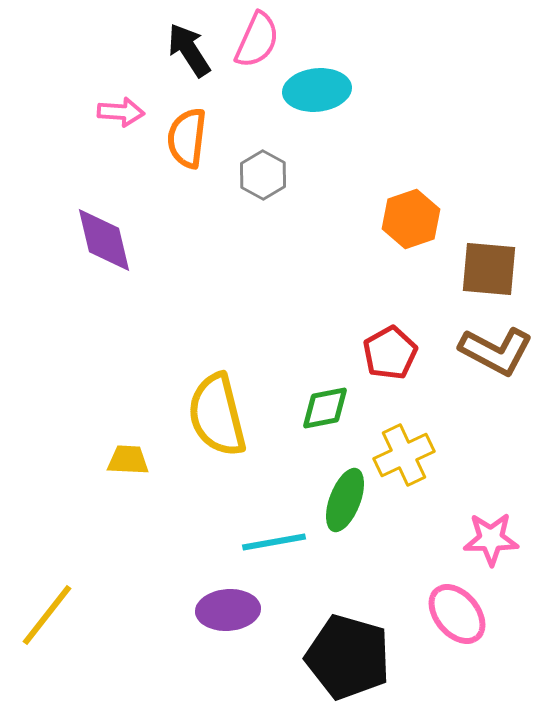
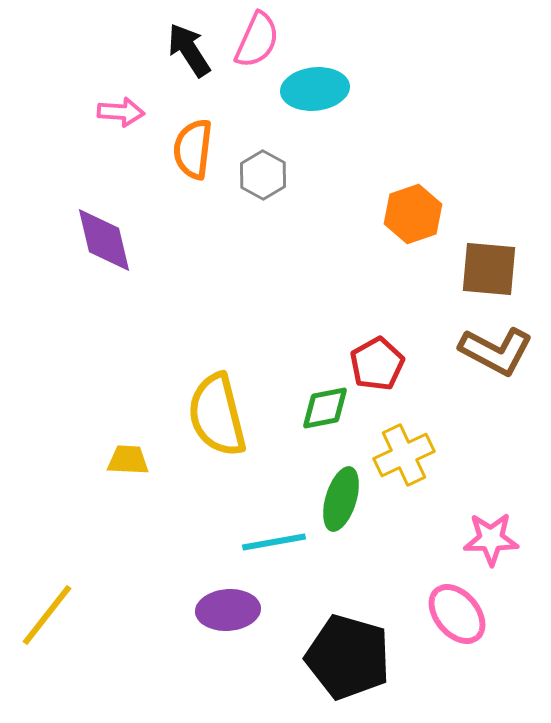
cyan ellipse: moved 2 px left, 1 px up
orange semicircle: moved 6 px right, 11 px down
orange hexagon: moved 2 px right, 5 px up
red pentagon: moved 13 px left, 11 px down
green ellipse: moved 4 px left, 1 px up; rotated 4 degrees counterclockwise
